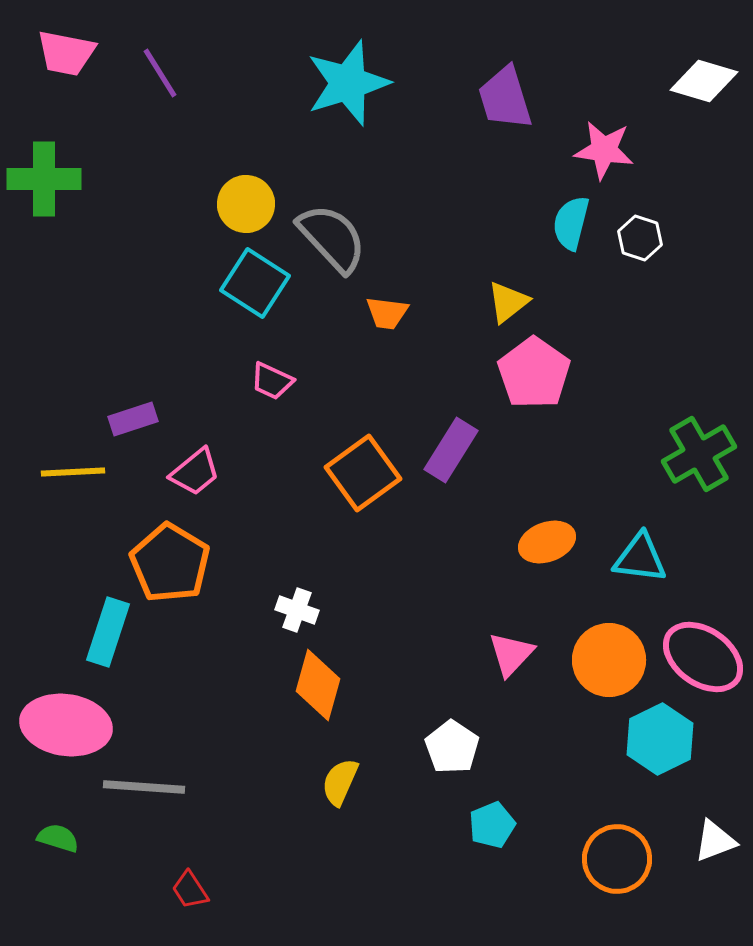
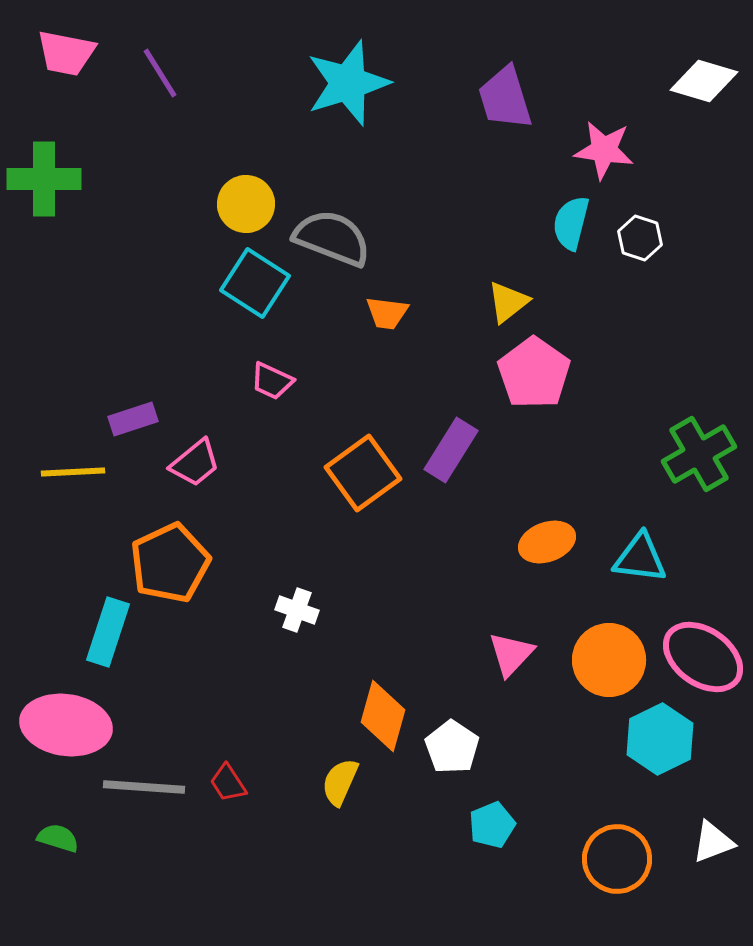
gray semicircle at (332, 238): rotated 26 degrees counterclockwise
pink trapezoid at (195, 472): moved 9 px up
orange pentagon at (170, 563): rotated 16 degrees clockwise
orange diamond at (318, 685): moved 65 px right, 31 px down
white triangle at (715, 841): moved 2 px left, 1 px down
red trapezoid at (190, 890): moved 38 px right, 107 px up
